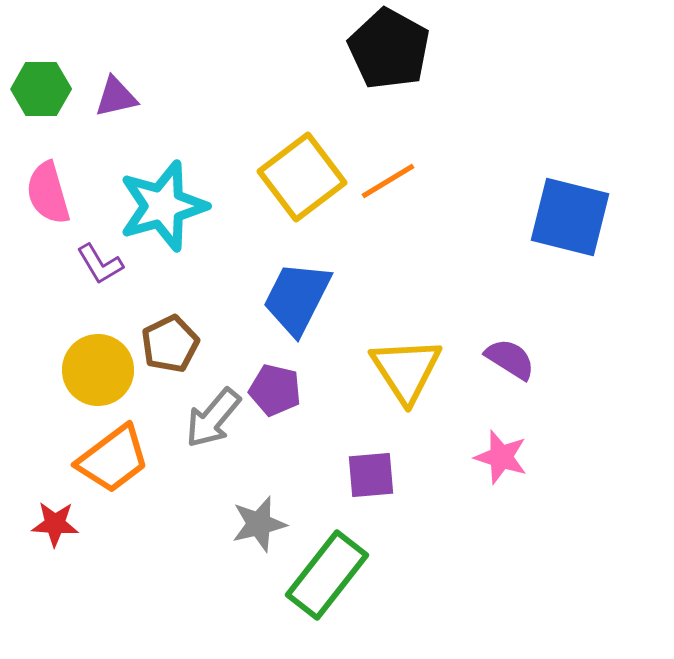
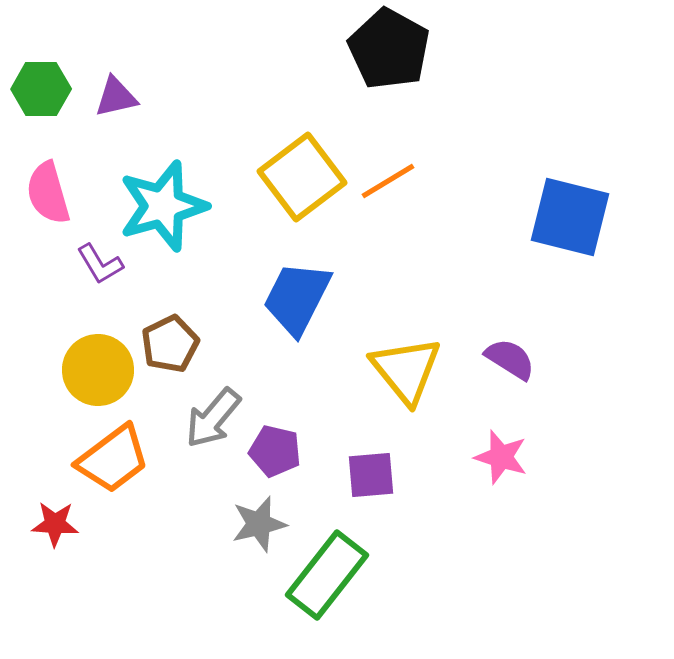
yellow triangle: rotated 6 degrees counterclockwise
purple pentagon: moved 61 px down
